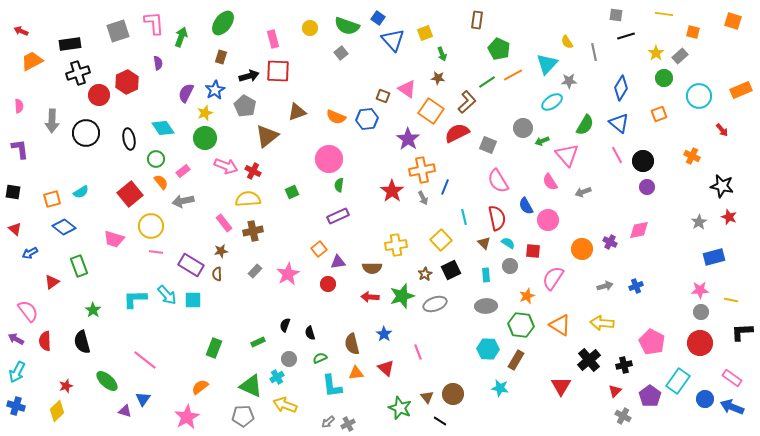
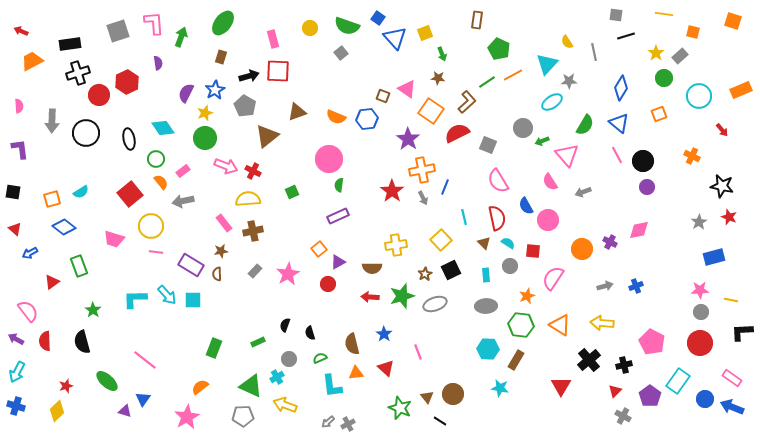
blue triangle at (393, 40): moved 2 px right, 2 px up
purple triangle at (338, 262): rotated 21 degrees counterclockwise
